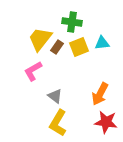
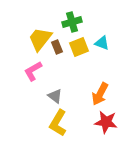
green cross: rotated 24 degrees counterclockwise
cyan triangle: rotated 28 degrees clockwise
brown rectangle: rotated 56 degrees counterclockwise
